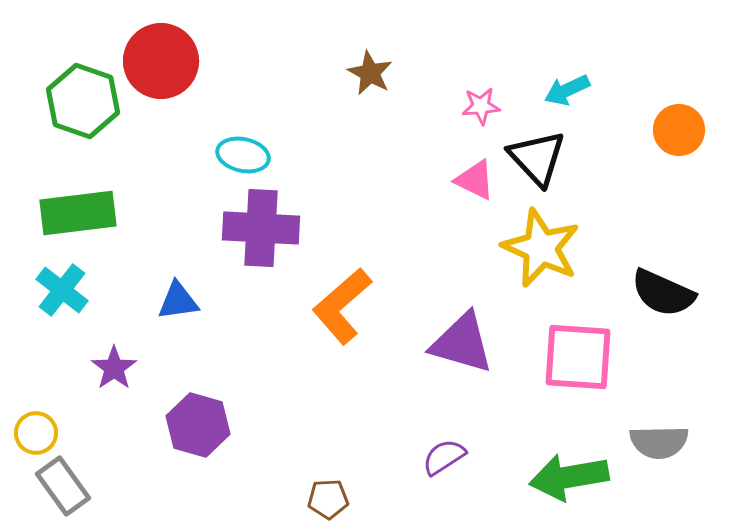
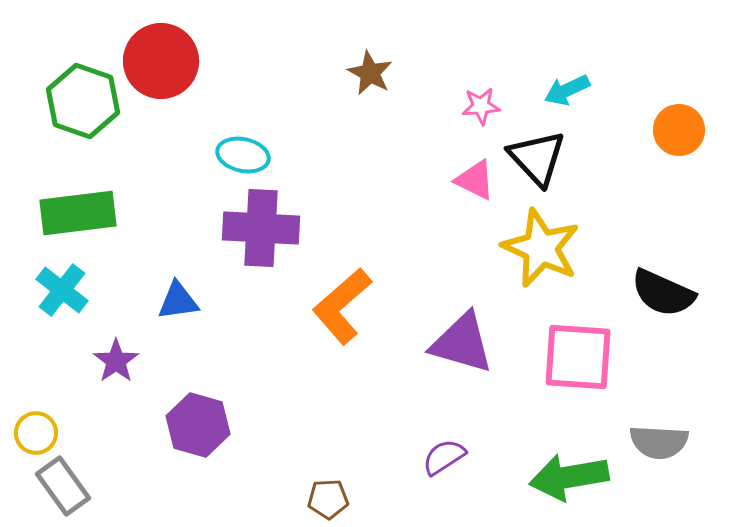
purple star: moved 2 px right, 7 px up
gray semicircle: rotated 4 degrees clockwise
